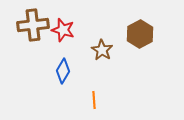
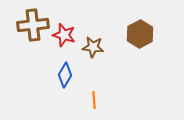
red star: moved 1 px right, 5 px down
brown star: moved 9 px left, 3 px up; rotated 25 degrees counterclockwise
blue diamond: moved 2 px right, 4 px down
